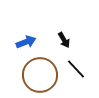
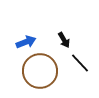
black line: moved 4 px right, 6 px up
brown circle: moved 4 px up
